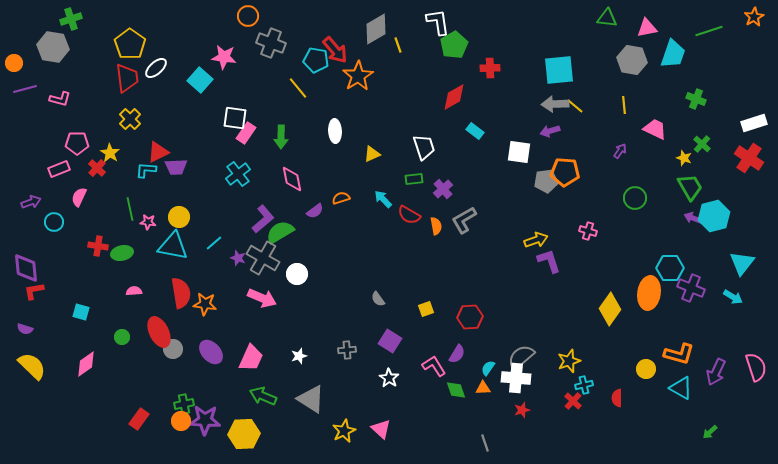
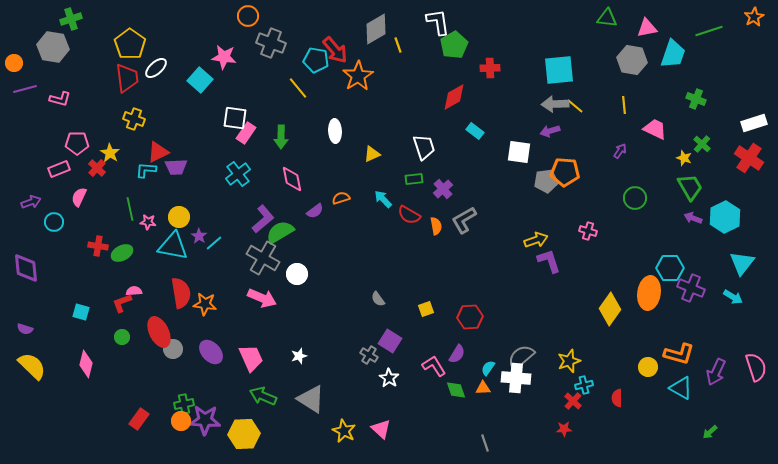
yellow cross at (130, 119): moved 4 px right; rotated 25 degrees counterclockwise
cyan hexagon at (714, 216): moved 11 px right, 1 px down; rotated 12 degrees counterclockwise
green ellipse at (122, 253): rotated 15 degrees counterclockwise
purple star at (238, 258): moved 39 px left, 22 px up; rotated 14 degrees clockwise
red L-shape at (34, 291): moved 88 px right, 12 px down; rotated 10 degrees counterclockwise
gray cross at (347, 350): moved 22 px right, 5 px down; rotated 36 degrees clockwise
pink trapezoid at (251, 358): rotated 48 degrees counterclockwise
pink diamond at (86, 364): rotated 40 degrees counterclockwise
yellow circle at (646, 369): moved 2 px right, 2 px up
red star at (522, 410): moved 42 px right, 19 px down; rotated 14 degrees clockwise
yellow star at (344, 431): rotated 20 degrees counterclockwise
